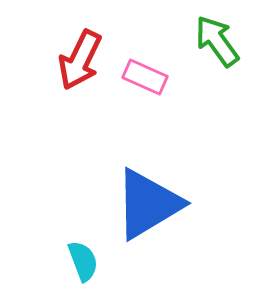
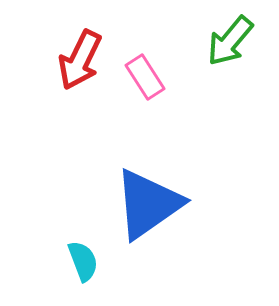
green arrow: moved 13 px right; rotated 104 degrees counterclockwise
pink rectangle: rotated 33 degrees clockwise
blue triangle: rotated 4 degrees counterclockwise
